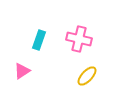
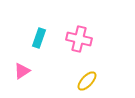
cyan rectangle: moved 2 px up
yellow ellipse: moved 5 px down
